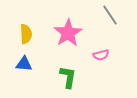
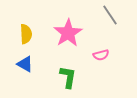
blue triangle: moved 1 px right; rotated 24 degrees clockwise
